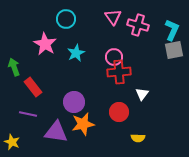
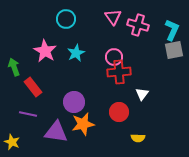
pink star: moved 7 px down
